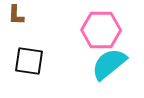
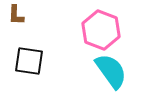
pink hexagon: rotated 21 degrees clockwise
cyan semicircle: moved 2 px right, 7 px down; rotated 93 degrees clockwise
